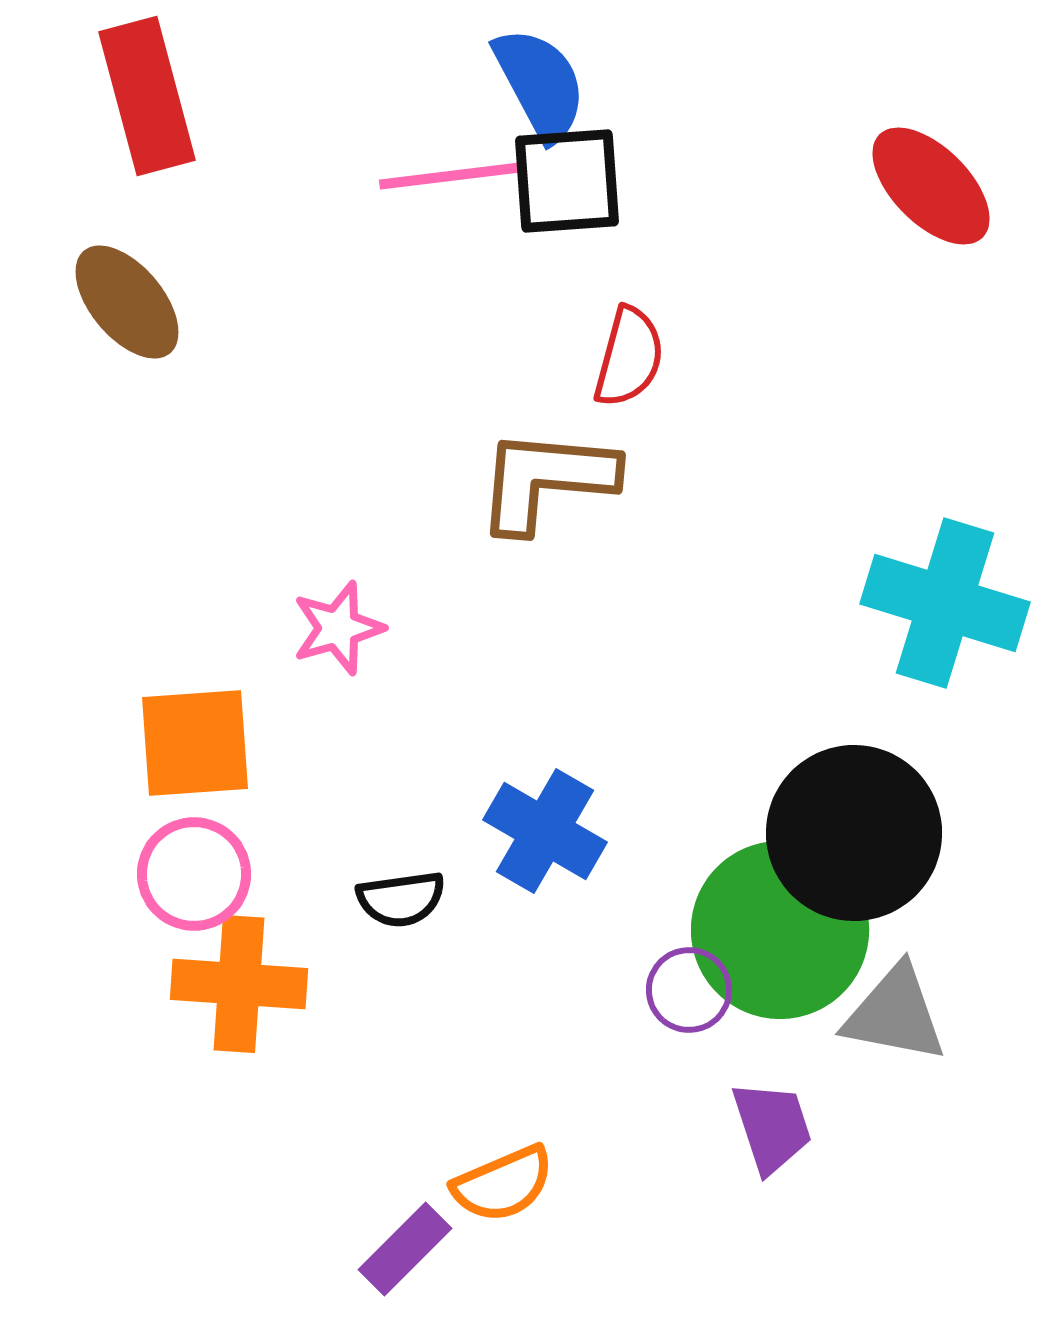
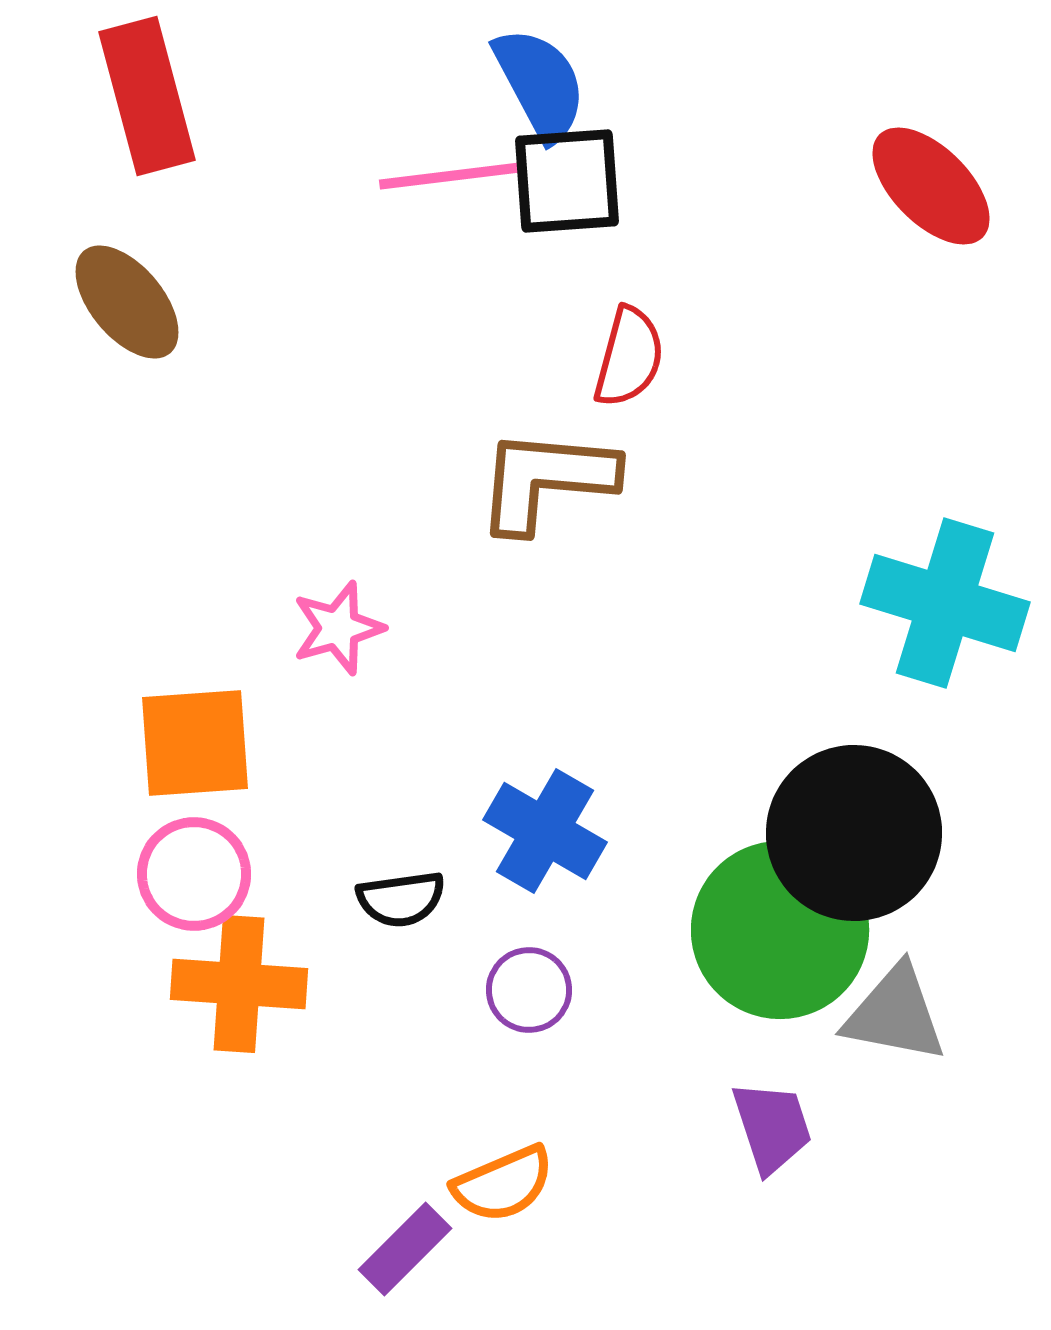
purple circle: moved 160 px left
